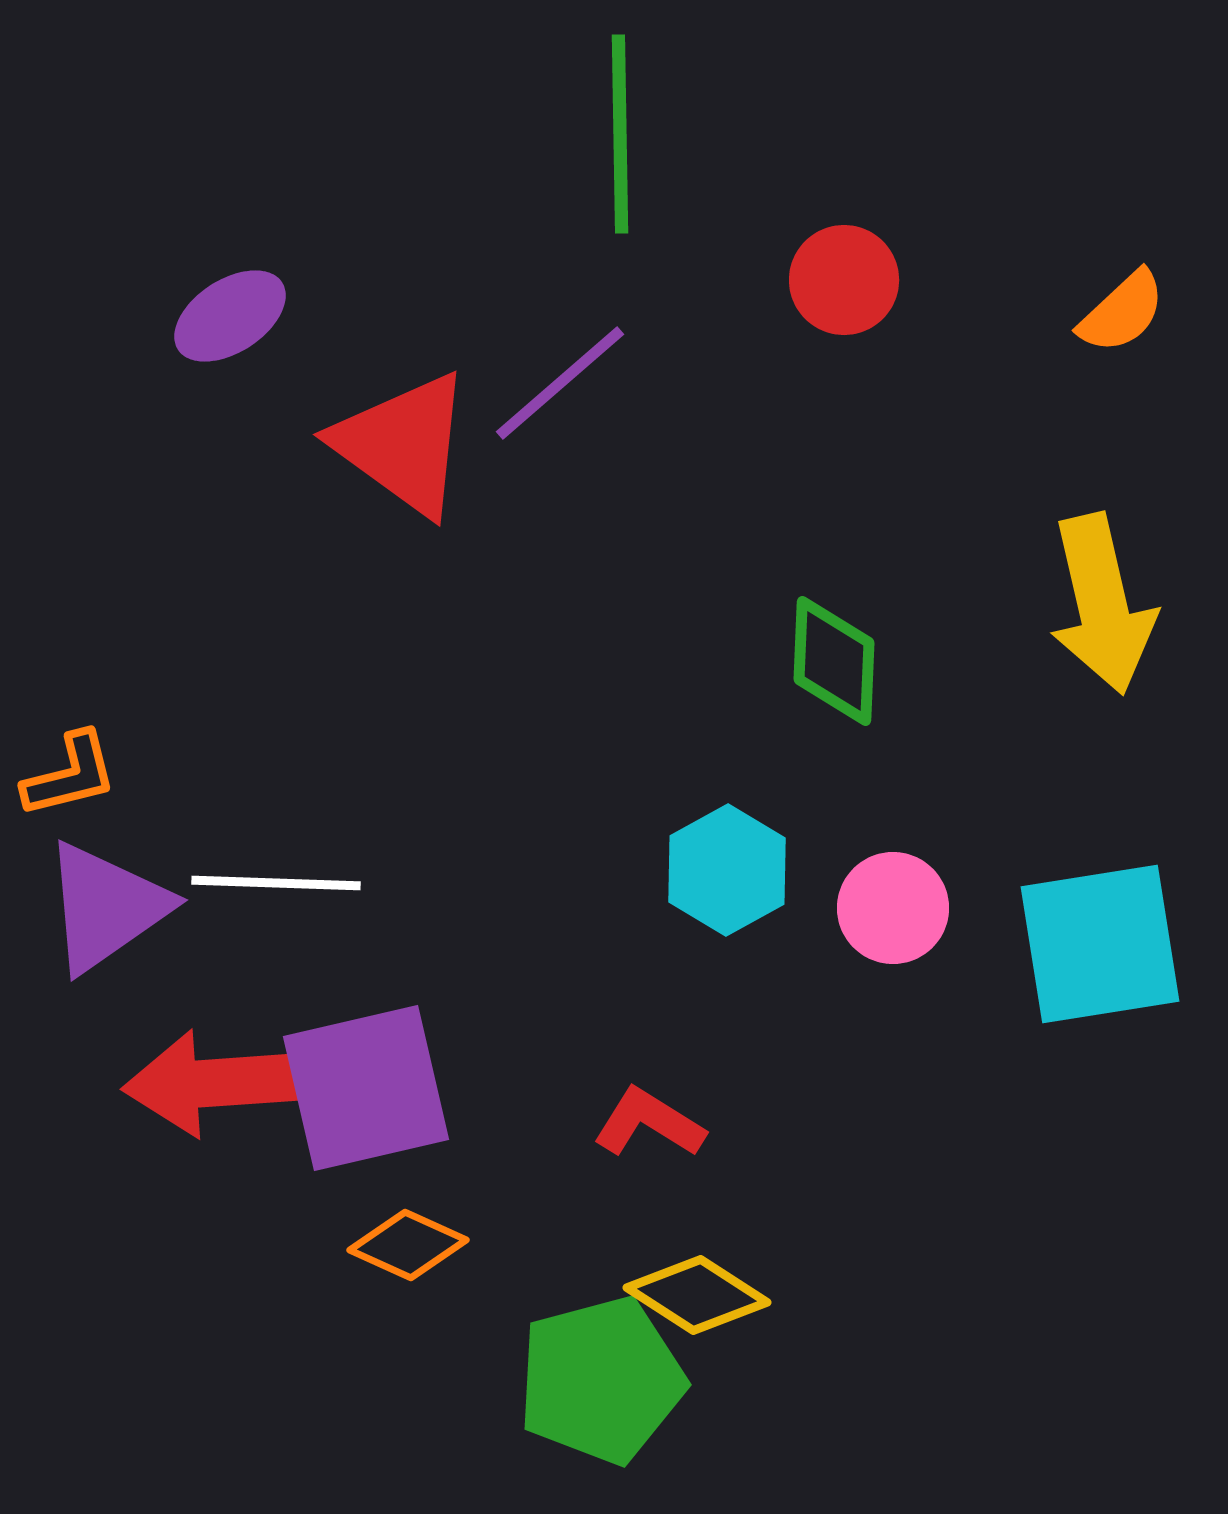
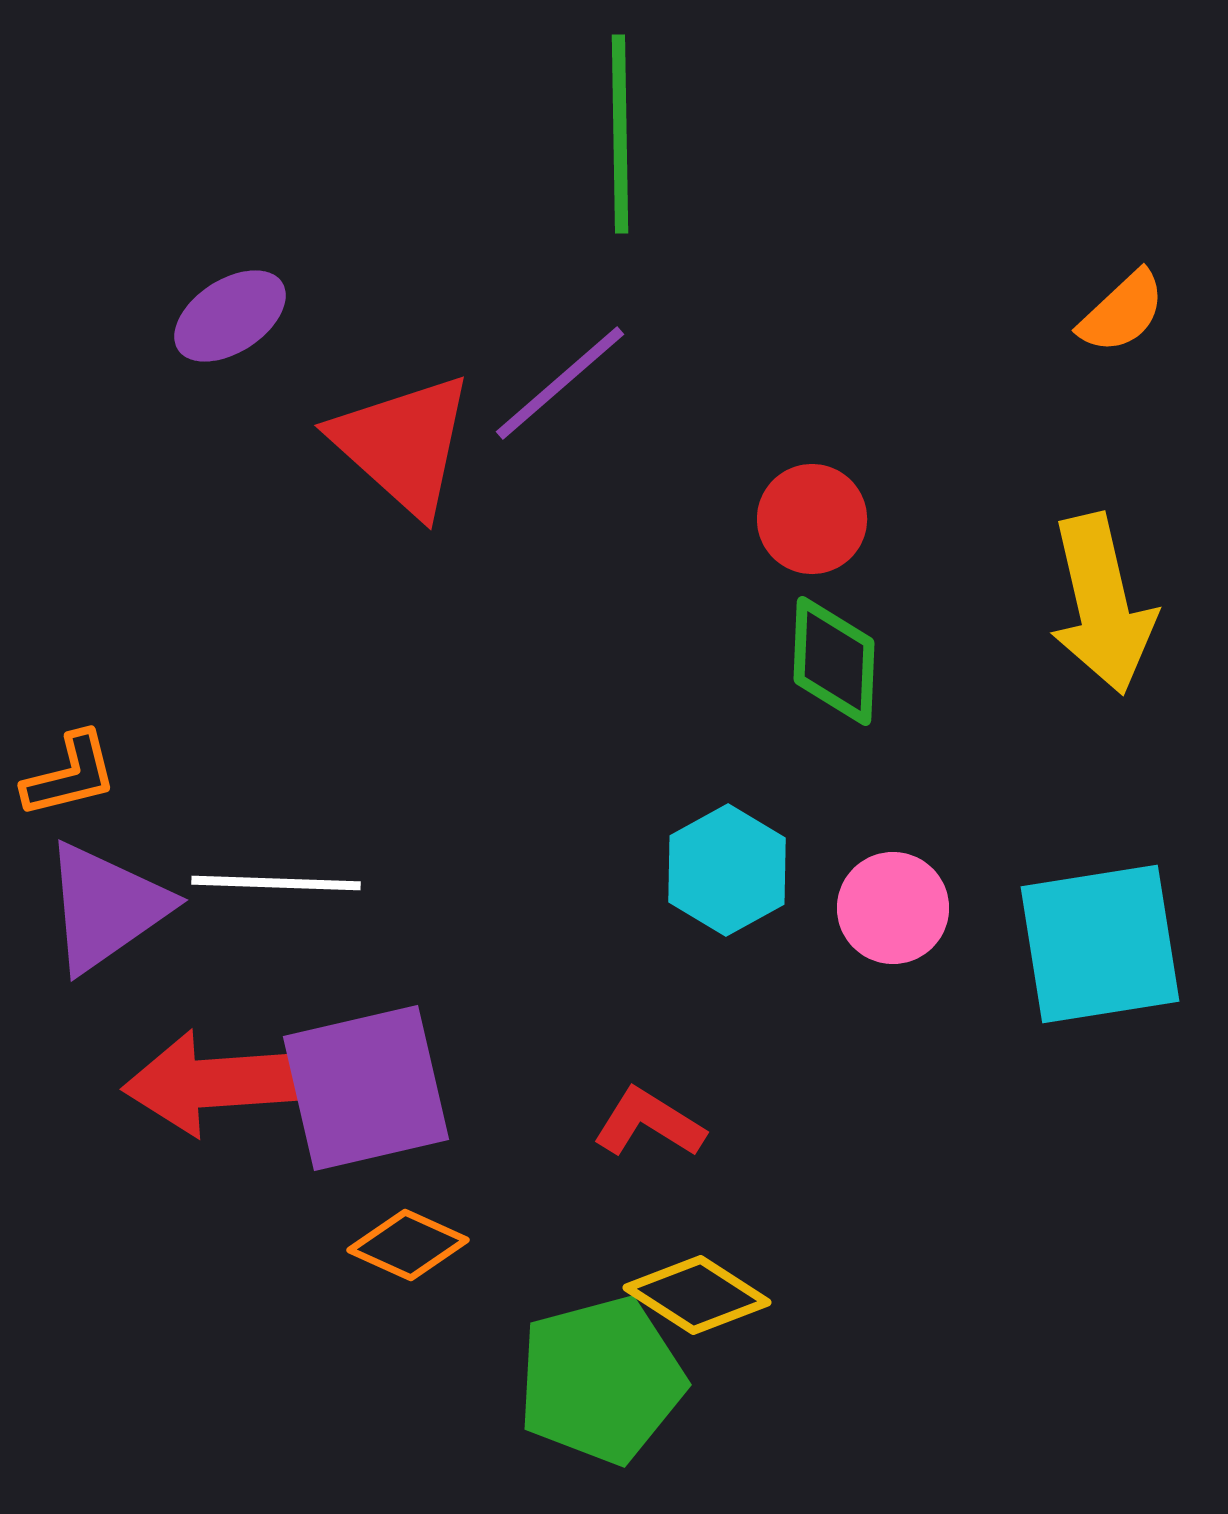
red circle: moved 32 px left, 239 px down
red triangle: rotated 6 degrees clockwise
